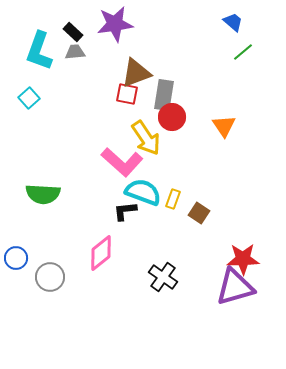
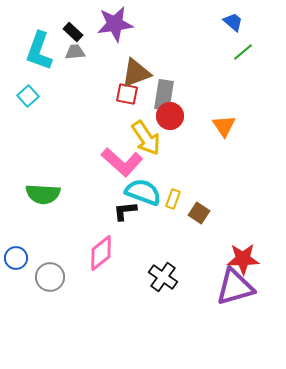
cyan square: moved 1 px left, 2 px up
red circle: moved 2 px left, 1 px up
